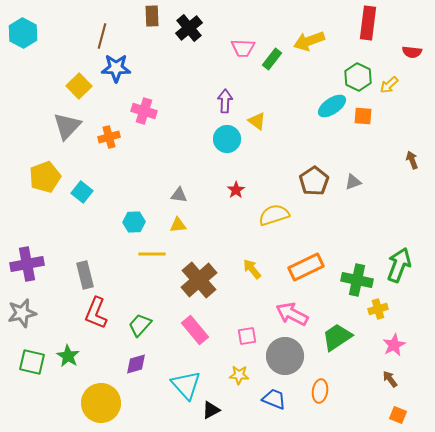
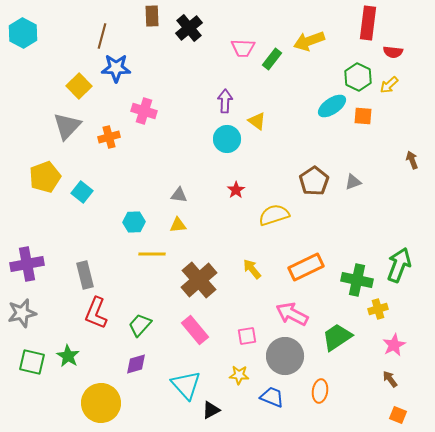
red semicircle at (412, 52): moved 19 px left
blue trapezoid at (274, 399): moved 2 px left, 2 px up
